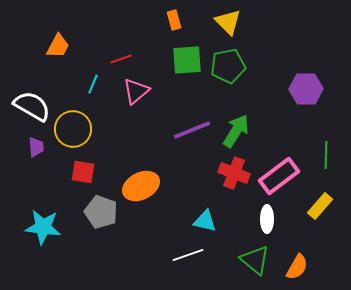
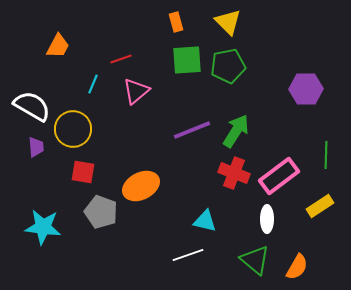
orange rectangle: moved 2 px right, 2 px down
yellow rectangle: rotated 16 degrees clockwise
